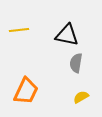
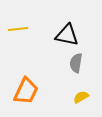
yellow line: moved 1 px left, 1 px up
